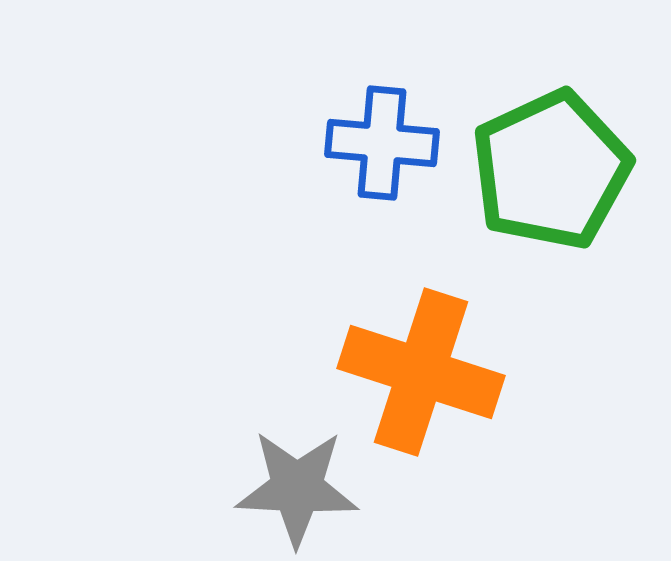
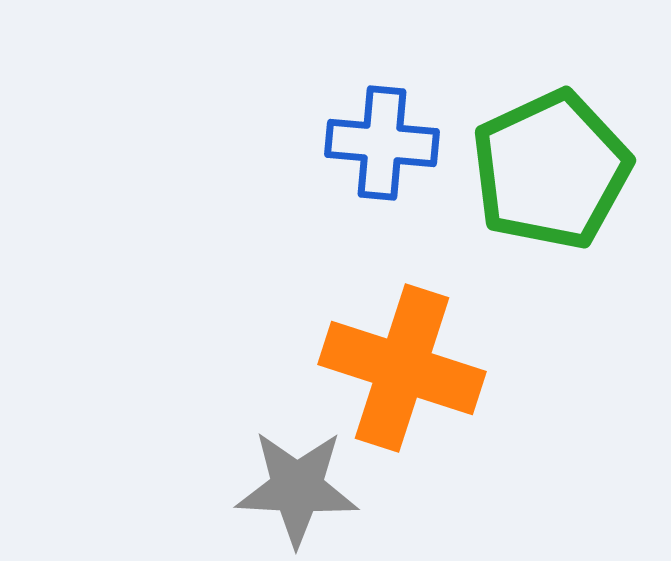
orange cross: moved 19 px left, 4 px up
